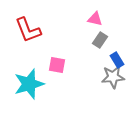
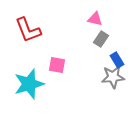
gray rectangle: moved 1 px right, 1 px up
